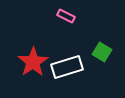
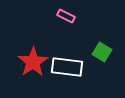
white rectangle: rotated 24 degrees clockwise
